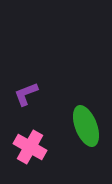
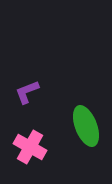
purple L-shape: moved 1 px right, 2 px up
